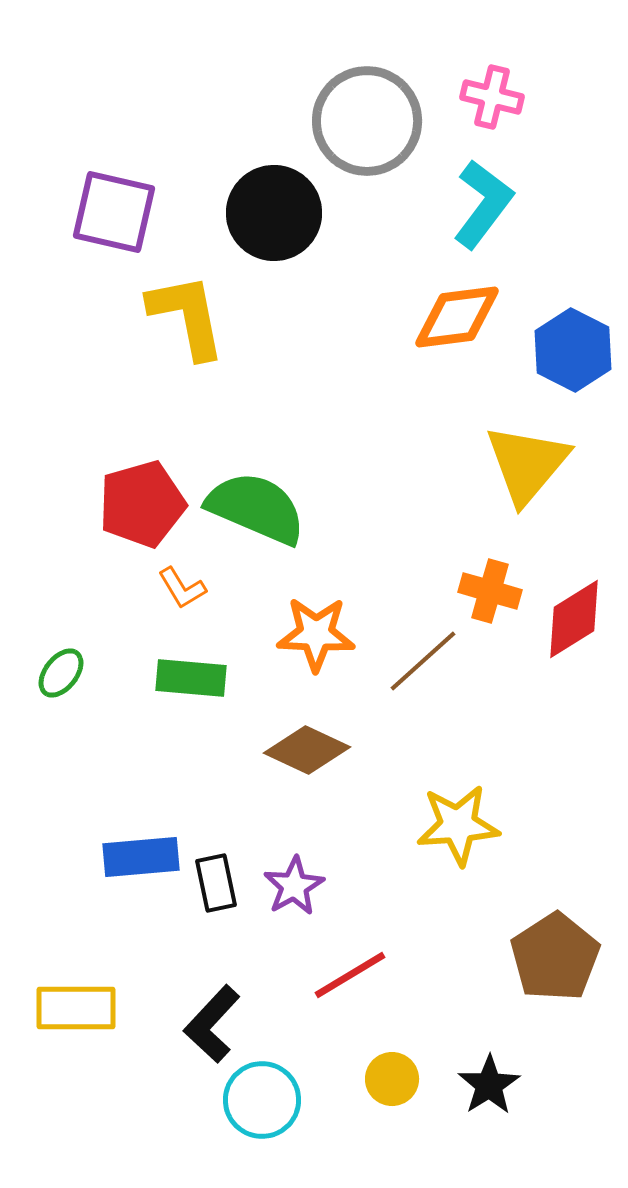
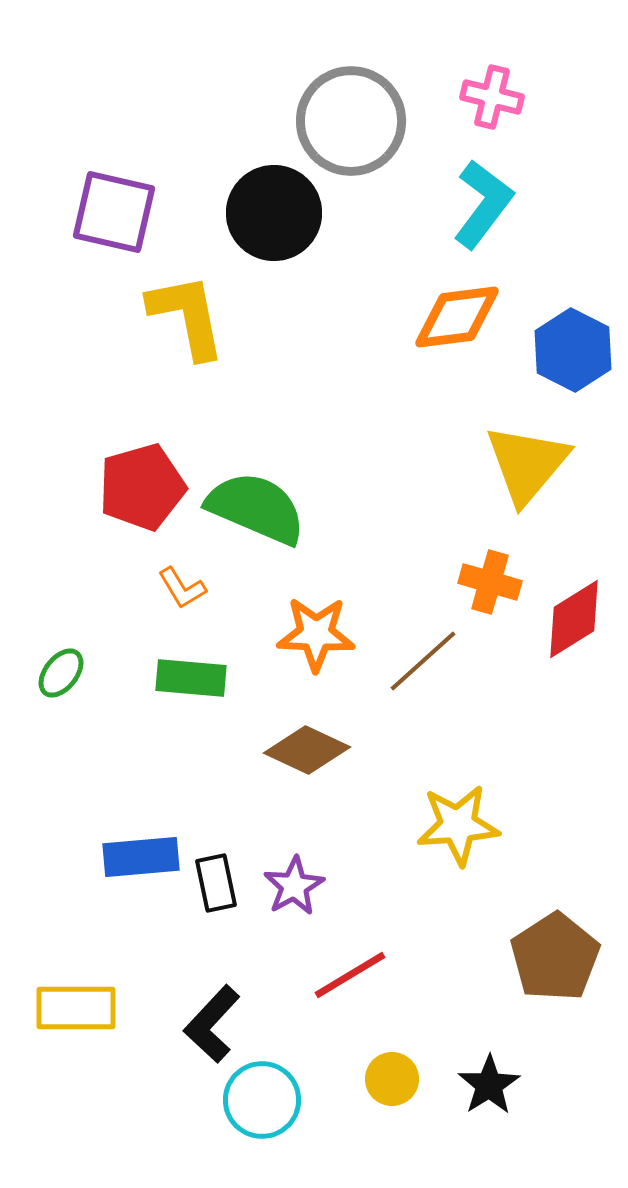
gray circle: moved 16 px left
red pentagon: moved 17 px up
orange cross: moved 9 px up
